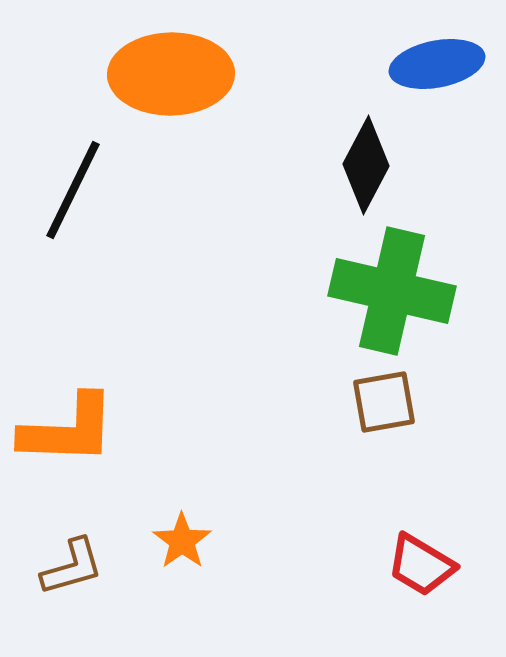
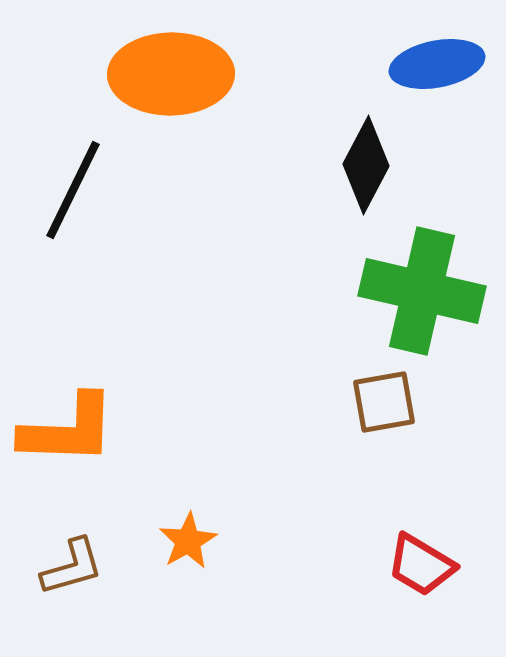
green cross: moved 30 px right
orange star: moved 6 px right; rotated 6 degrees clockwise
